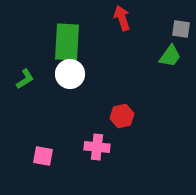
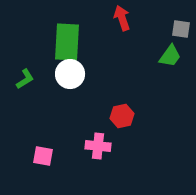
pink cross: moved 1 px right, 1 px up
